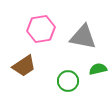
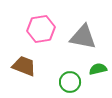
brown trapezoid: rotated 125 degrees counterclockwise
green circle: moved 2 px right, 1 px down
